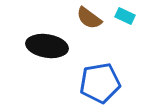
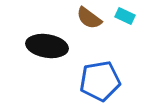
blue pentagon: moved 2 px up
